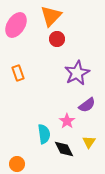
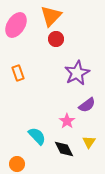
red circle: moved 1 px left
cyan semicircle: moved 7 px left, 2 px down; rotated 36 degrees counterclockwise
